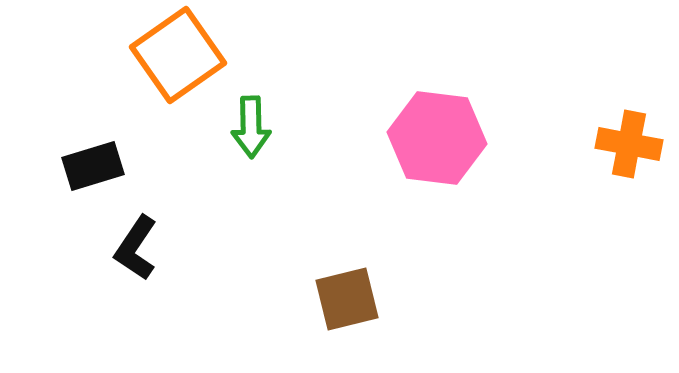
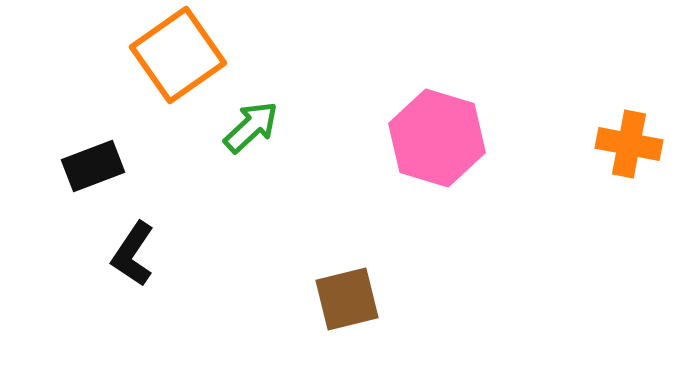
green arrow: rotated 132 degrees counterclockwise
pink hexagon: rotated 10 degrees clockwise
black rectangle: rotated 4 degrees counterclockwise
black L-shape: moved 3 px left, 6 px down
